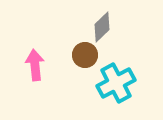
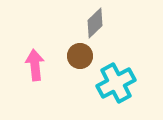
gray diamond: moved 7 px left, 4 px up
brown circle: moved 5 px left, 1 px down
